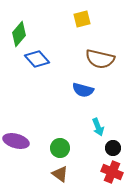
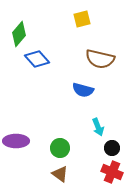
purple ellipse: rotated 15 degrees counterclockwise
black circle: moved 1 px left
